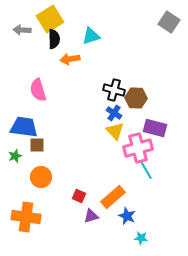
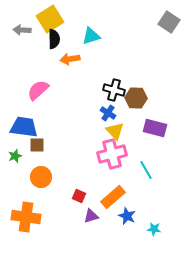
pink semicircle: rotated 65 degrees clockwise
blue cross: moved 6 px left
pink cross: moved 26 px left, 6 px down
cyan star: moved 13 px right, 9 px up
